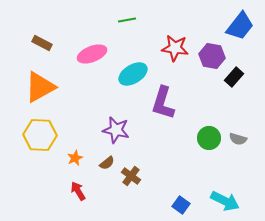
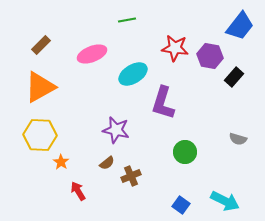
brown rectangle: moved 1 px left, 2 px down; rotated 72 degrees counterclockwise
purple hexagon: moved 2 px left
green circle: moved 24 px left, 14 px down
orange star: moved 14 px left, 4 px down; rotated 14 degrees counterclockwise
brown cross: rotated 30 degrees clockwise
